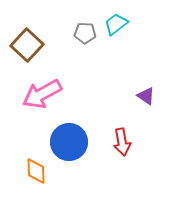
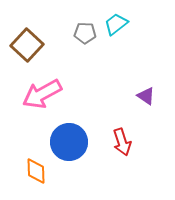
red arrow: rotated 8 degrees counterclockwise
